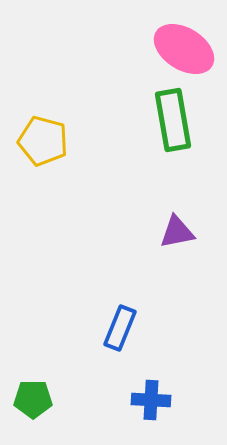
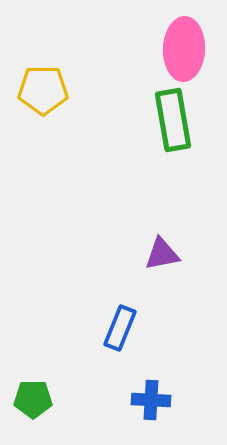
pink ellipse: rotated 60 degrees clockwise
yellow pentagon: moved 51 px up; rotated 15 degrees counterclockwise
purple triangle: moved 15 px left, 22 px down
